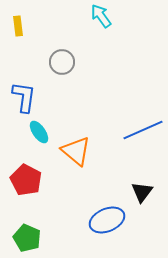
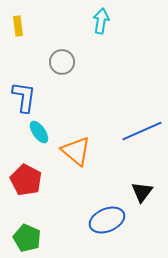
cyan arrow: moved 5 px down; rotated 45 degrees clockwise
blue line: moved 1 px left, 1 px down
